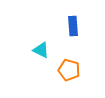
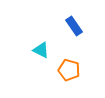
blue rectangle: moved 1 px right; rotated 30 degrees counterclockwise
